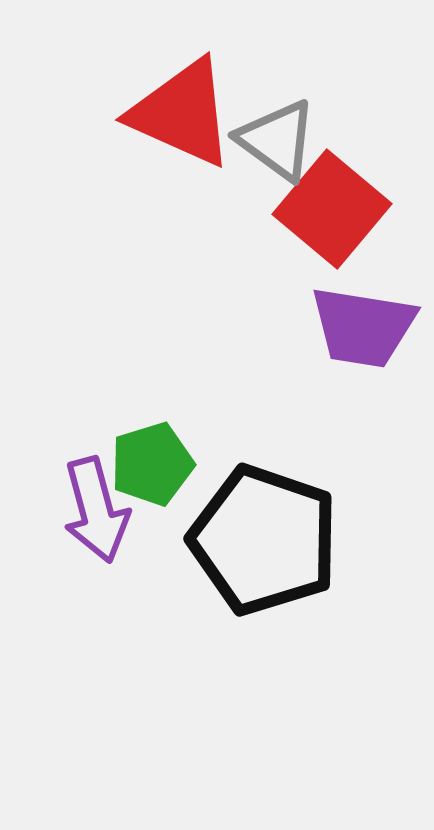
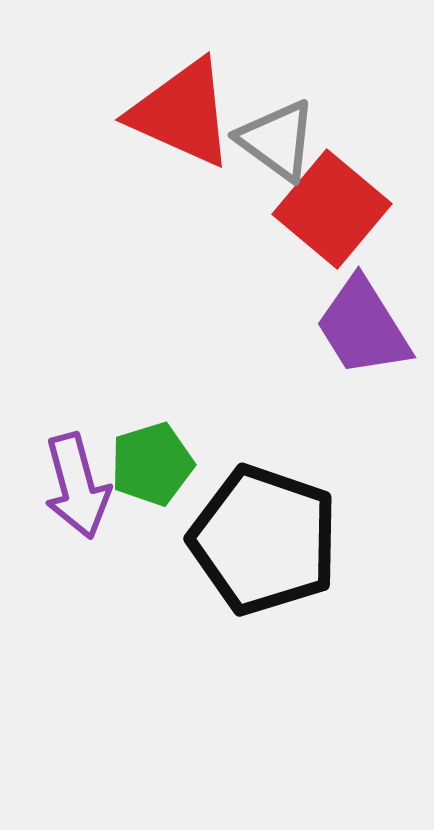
purple trapezoid: rotated 49 degrees clockwise
purple arrow: moved 19 px left, 24 px up
